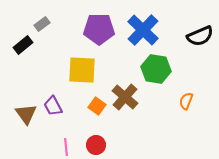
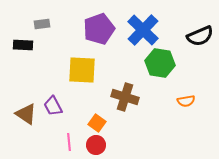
gray rectangle: rotated 28 degrees clockwise
purple pentagon: rotated 20 degrees counterclockwise
black rectangle: rotated 42 degrees clockwise
green hexagon: moved 4 px right, 6 px up
brown cross: rotated 24 degrees counterclockwise
orange semicircle: rotated 120 degrees counterclockwise
orange square: moved 17 px down
brown triangle: rotated 20 degrees counterclockwise
pink line: moved 3 px right, 5 px up
